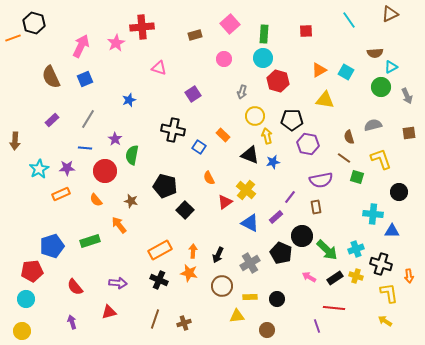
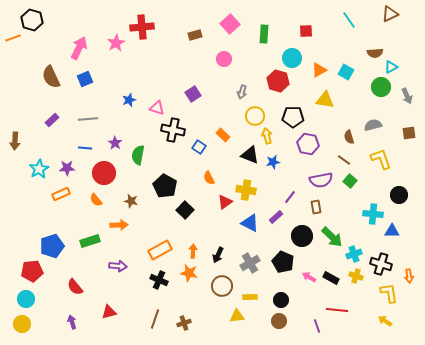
black hexagon at (34, 23): moved 2 px left, 3 px up
pink arrow at (81, 46): moved 2 px left, 2 px down
cyan circle at (263, 58): moved 29 px right
pink triangle at (159, 68): moved 2 px left, 40 px down
gray line at (88, 119): rotated 54 degrees clockwise
black pentagon at (292, 120): moved 1 px right, 3 px up
purple star at (115, 139): moved 4 px down
green semicircle at (132, 155): moved 6 px right
brown line at (344, 158): moved 2 px down
red circle at (105, 171): moved 1 px left, 2 px down
green square at (357, 177): moved 7 px left, 4 px down; rotated 24 degrees clockwise
black pentagon at (165, 186): rotated 15 degrees clockwise
yellow cross at (246, 190): rotated 30 degrees counterclockwise
black circle at (399, 192): moved 3 px down
orange arrow at (119, 225): rotated 126 degrees clockwise
cyan cross at (356, 249): moved 2 px left, 5 px down
green arrow at (327, 250): moved 5 px right, 13 px up
black pentagon at (281, 253): moved 2 px right, 9 px down
black rectangle at (335, 278): moved 4 px left; rotated 63 degrees clockwise
purple arrow at (118, 283): moved 17 px up
black circle at (277, 299): moved 4 px right, 1 px down
red line at (334, 308): moved 3 px right, 2 px down
brown circle at (267, 330): moved 12 px right, 9 px up
yellow circle at (22, 331): moved 7 px up
